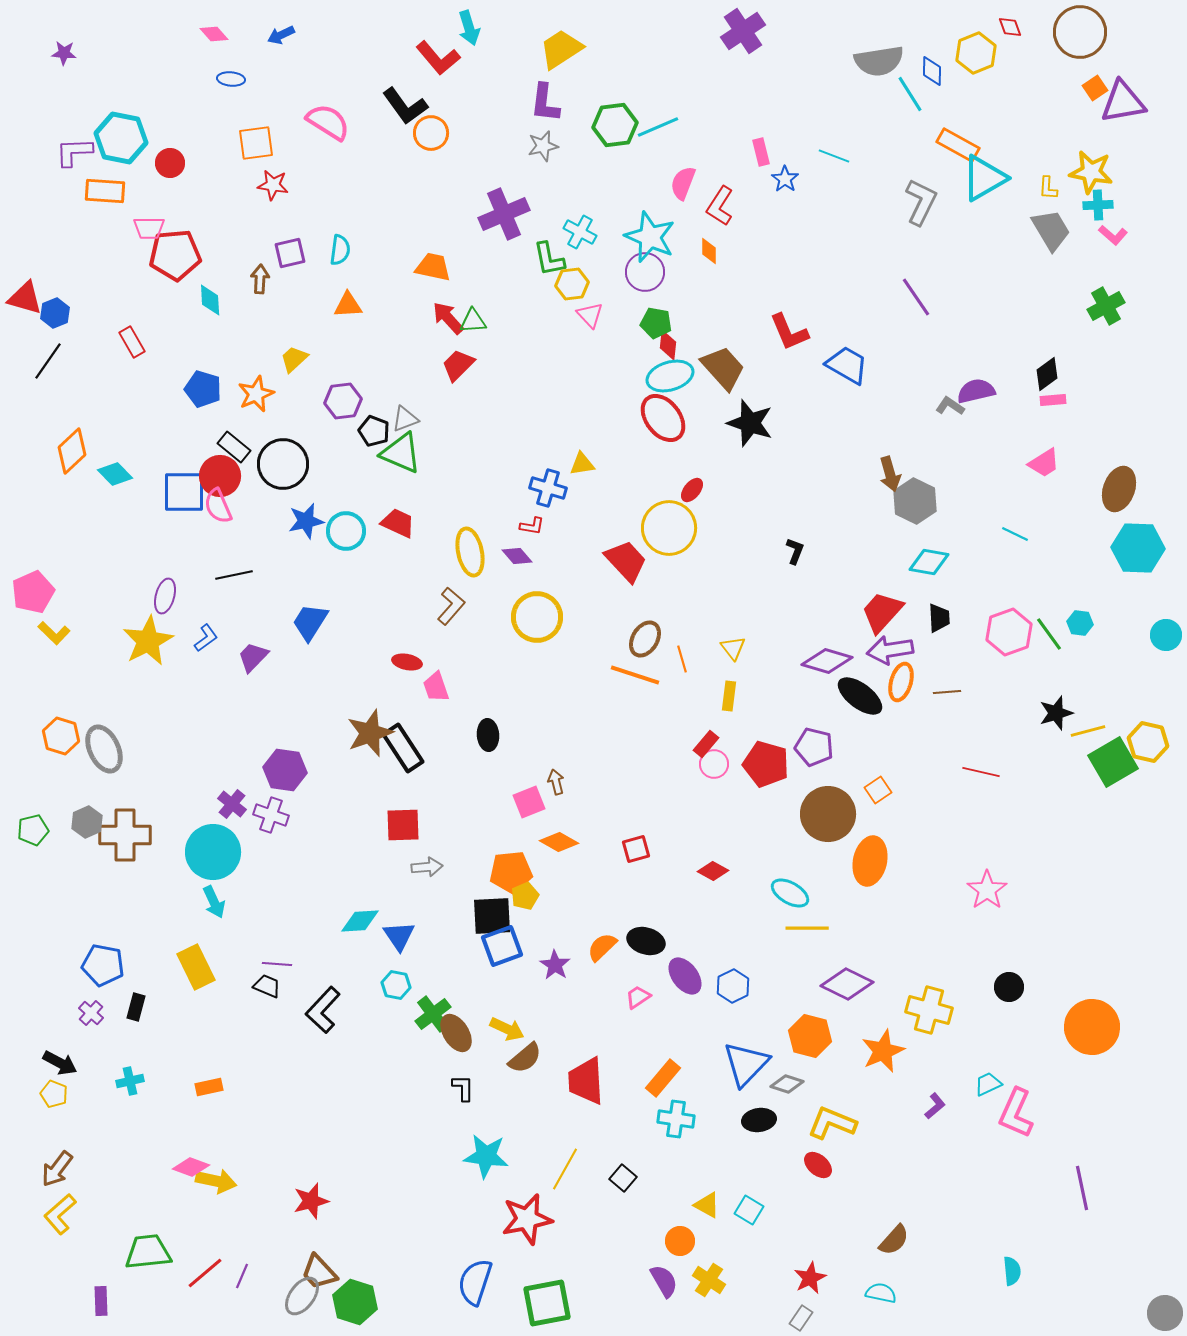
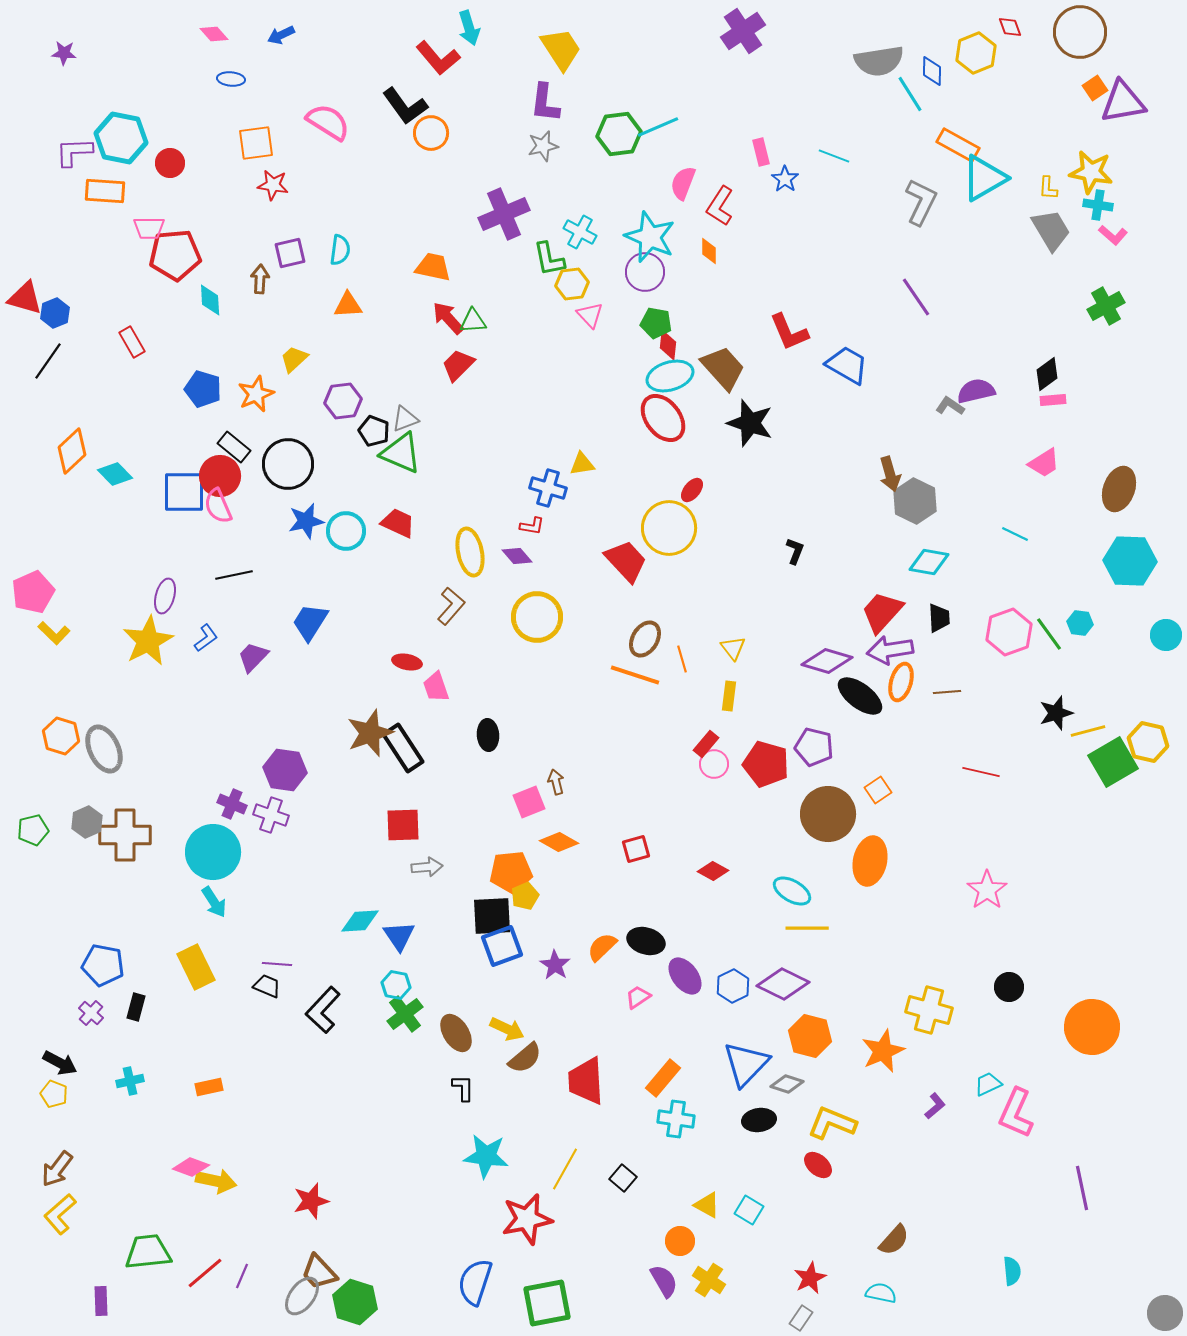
yellow trapezoid at (561, 49): rotated 90 degrees clockwise
green hexagon at (615, 125): moved 4 px right, 9 px down
cyan cross at (1098, 205): rotated 12 degrees clockwise
black circle at (283, 464): moved 5 px right
cyan hexagon at (1138, 548): moved 8 px left, 13 px down
purple cross at (232, 804): rotated 16 degrees counterclockwise
cyan ellipse at (790, 893): moved 2 px right, 2 px up
cyan arrow at (214, 902): rotated 8 degrees counterclockwise
purple diamond at (847, 984): moved 64 px left
green cross at (433, 1014): moved 28 px left
